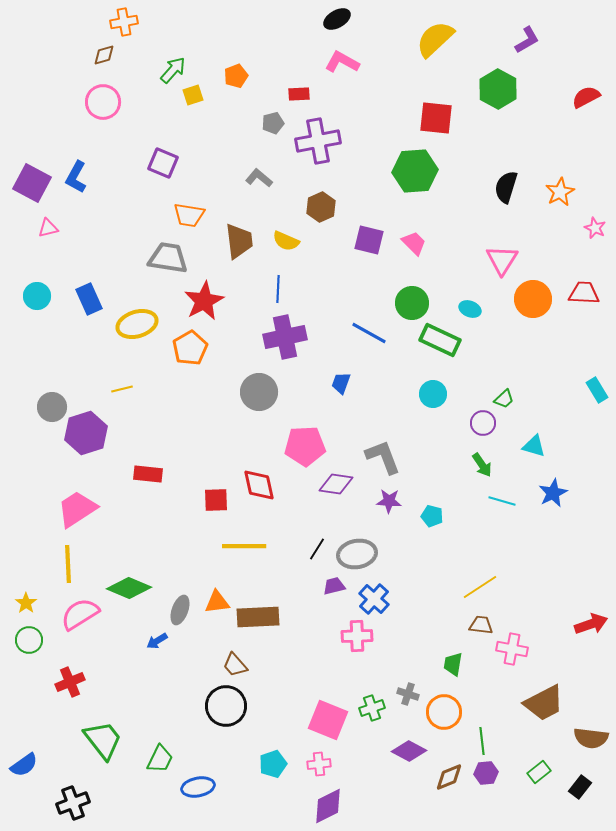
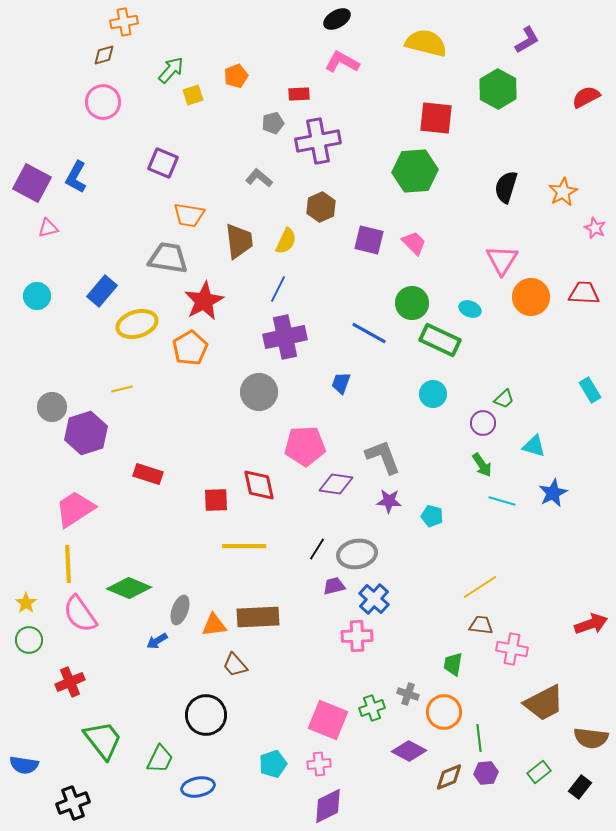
yellow semicircle at (435, 39): moved 9 px left, 4 px down; rotated 57 degrees clockwise
green arrow at (173, 70): moved 2 px left
orange star at (560, 192): moved 3 px right
yellow semicircle at (286, 241): rotated 88 degrees counterclockwise
blue line at (278, 289): rotated 24 degrees clockwise
blue rectangle at (89, 299): moved 13 px right, 8 px up; rotated 64 degrees clockwise
orange circle at (533, 299): moved 2 px left, 2 px up
cyan rectangle at (597, 390): moved 7 px left
red rectangle at (148, 474): rotated 12 degrees clockwise
pink trapezoid at (77, 509): moved 2 px left
orange triangle at (217, 602): moved 3 px left, 23 px down
pink semicircle at (80, 614): rotated 93 degrees counterclockwise
black circle at (226, 706): moved 20 px left, 9 px down
green line at (482, 741): moved 3 px left, 3 px up
blue semicircle at (24, 765): rotated 44 degrees clockwise
